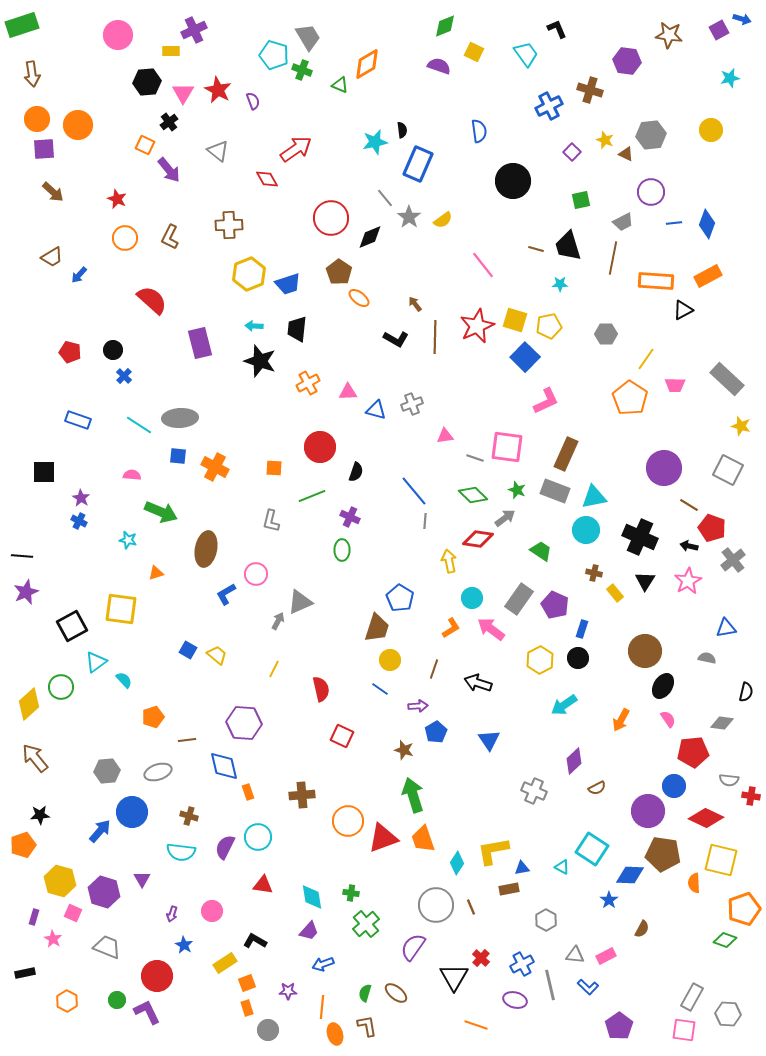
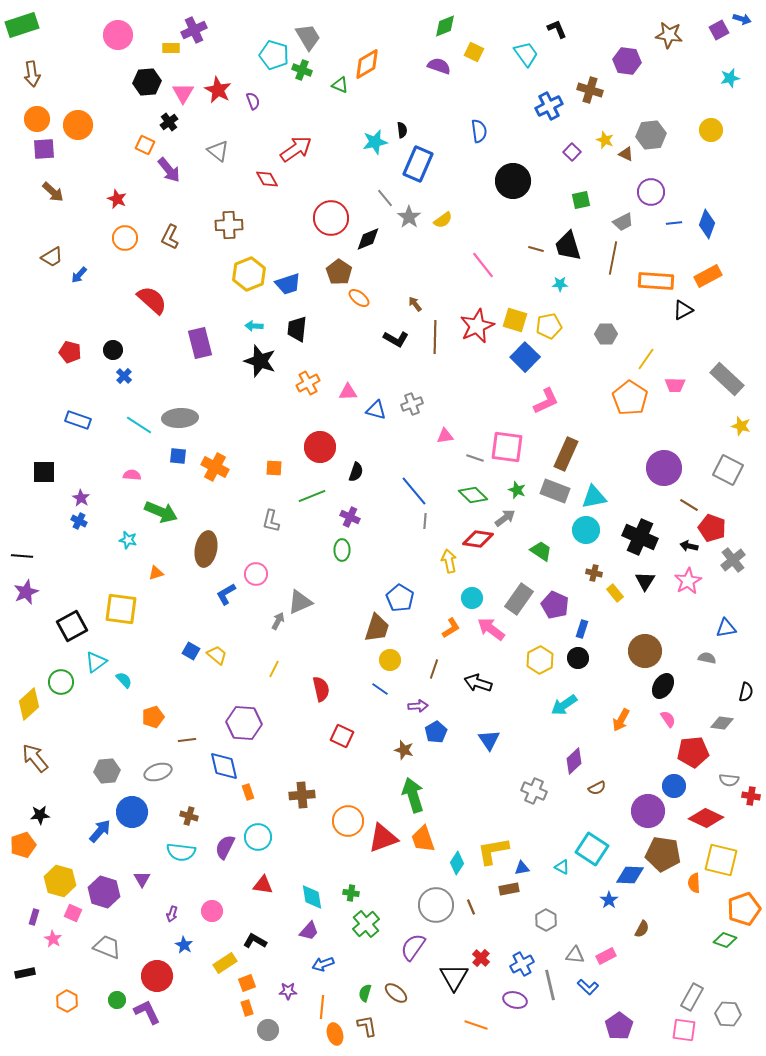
yellow rectangle at (171, 51): moved 3 px up
black diamond at (370, 237): moved 2 px left, 2 px down
blue square at (188, 650): moved 3 px right, 1 px down
green circle at (61, 687): moved 5 px up
